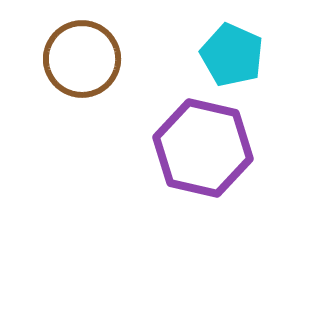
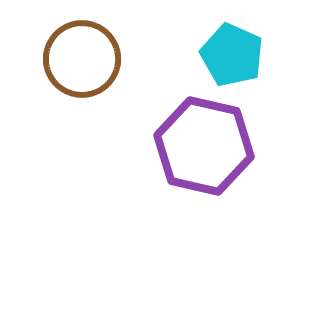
purple hexagon: moved 1 px right, 2 px up
